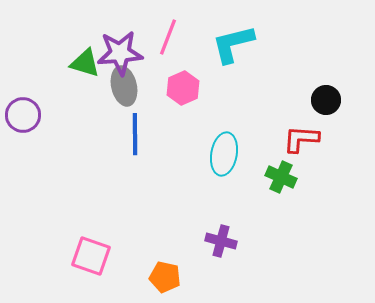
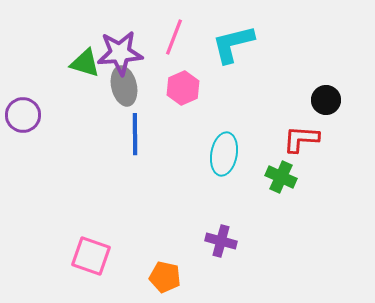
pink line: moved 6 px right
